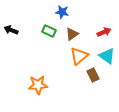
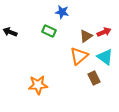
black arrow: moved 1 px left, 2 px down
brown triangle: moved 14 px right, 2 px down
cyan triangle: moved 2 px left, 1 px down
brown rectangle: moved 1 px right, 3 px down
